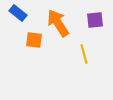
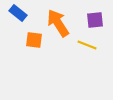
yellow line: moved 3 px right, 9 px up; rotated 54 degrees counterclockwise
